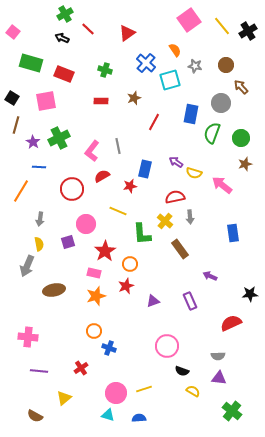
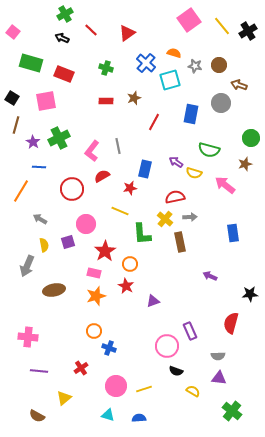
red line at (88, 29): moved 3 px right, 1 px down
orange semicircle at (175, 50): moved 1 px left, 3 px down; rotated 40 degrees counterclockwise
brown circle at (226, 65): moved 7 px left
green cross at (105, 70): moved 1 px right, 2 px up
brown arrow at (241, 87): moved 2 px left, 2 px up; rotated 28 degrees counterclockwise
red rectangle at (101, 101): moved 5 px right
green semicircle at (212, 133): moved 3 px left, 17 px down; rotated 95 degrees counterclockwise
green circle at (241, 138): moved 10 px right
pink arrow at (222, 185): moved 3 px right
red star at (130, 186): moved 2 px down
yellow line at (118, 211): moved 2 px right
gray arrow at (190, 217): rotated 88 degrees counterclockwise
gray arrow at (40, 219): rotated 112 degrees clockwise
yellow cross at (165, 221): moved 2 px up
yellow semicircle at (39, 244): moved 5 px right, 1 px down
brown rectangle at (180, 249): moved 7 px up; rotated 24 degrees clockwise
red star at (126, 286): rotated 21 degrees counterclockwise
purple rectangle at (190, 301): moved 30 px down
red semicircle at (231, 323): rotated 50 degrees counterclockwise
black semicircle at (182, 371): moved 6 px left
pink circle at (116, 393): moved 7 px up
brown semicircle at (35, 416): moved 2 px right
